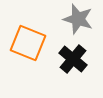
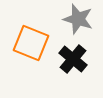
orange square: moved 3 px right
